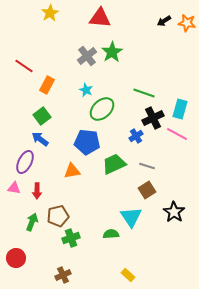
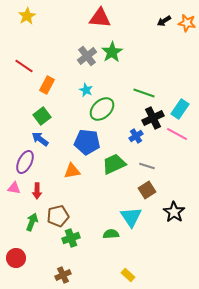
yellow star: moved 23 px left, 3 px down
cyan rectangle: rotated 18 degrees clockwise
